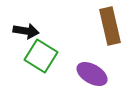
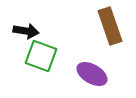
brown rectangle: rotated 6 degrees counterclockwise
green square: rotated 12 degrees counterclockwise
